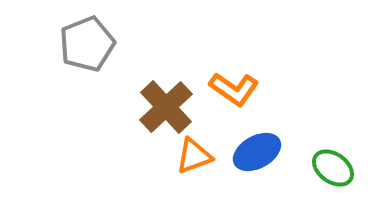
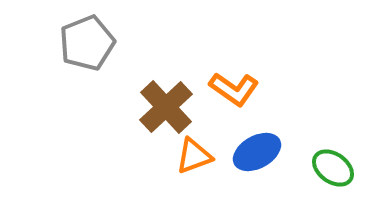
gray pentagon: moved 1 px up
